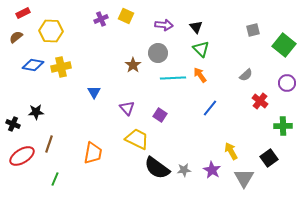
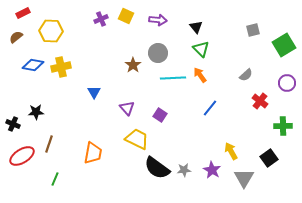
purple arrow: moved 6 px left, 5 px up
green square: rotated 20 degrees clockwise
